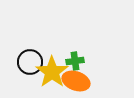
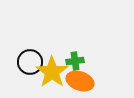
orange ellipse: moved 4 px right
